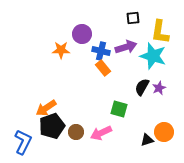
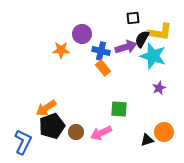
yellow L-shape: rotated 90 degrees counterclockwise
black semicircle: moved 48 px up
green square: rotated 12 degrees counterclockwise
